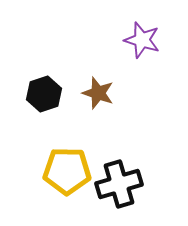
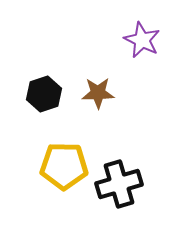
purple star: rotated 9 degrees clockwise
brown star: rotated 20 degrees counterclockwise
yellow pentagon: moved 3 px left, 5 px up
